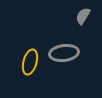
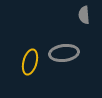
gray semicircle: moved 1 px right, 1 px up; rotated 36 degrees counterclockwise
